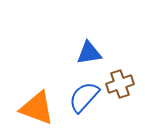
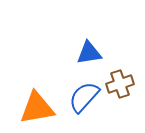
orange triangle: rotated 30 degrees counterclockwise
